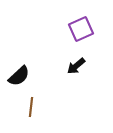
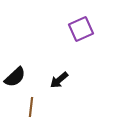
black arrow: moved 17 px left, 14 px down
black semicircle: moved 4 px left, 1 px down
